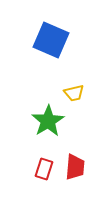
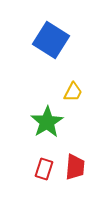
blue square: rotated 9 degrees clockwise
yellow trapezoid: moved 1 px left, 1 px up; rotated 50 degrees counterclockwise
green star: moved 1 px left, 1 px down
